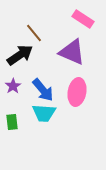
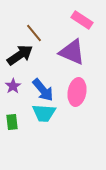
pink rectangle: moved 1 px left, 1 px down
